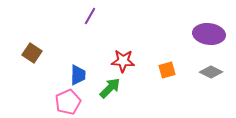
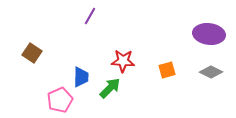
blue trapezoid: moved 3 px right, 2 px down
pink pentagon: moved 8 px left, 2 px up
